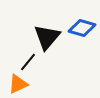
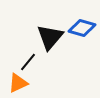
black triangle: moved 3 px right
orange triangle: moved 1 px up
